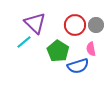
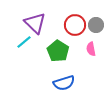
blue semicircle: moved 14 px left, 17 px down
